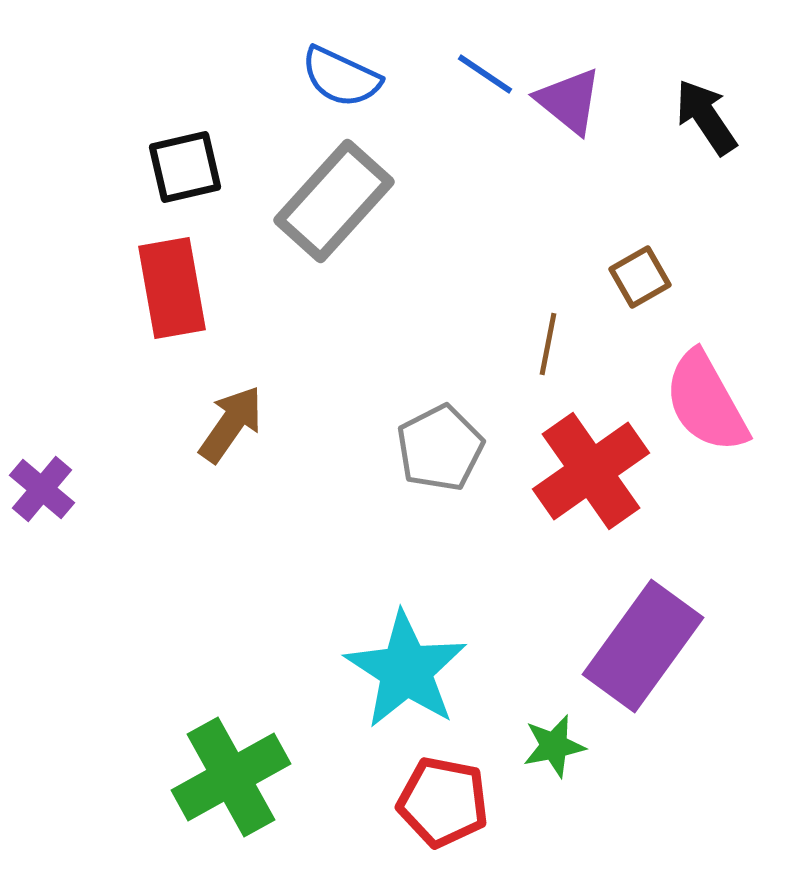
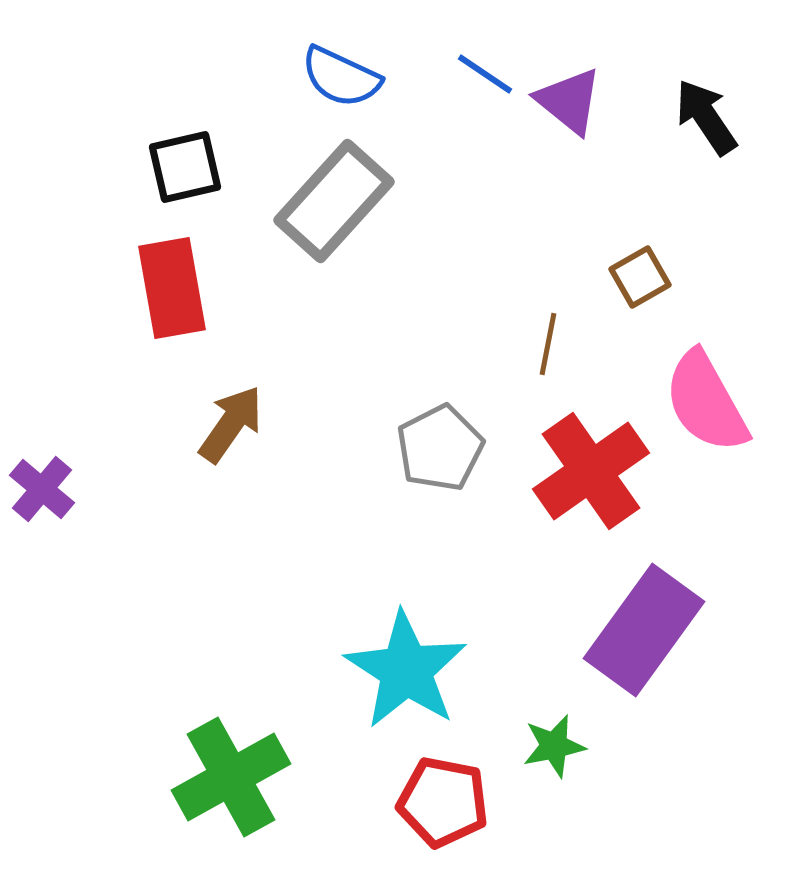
purple rectangle: moved 1 px right, 16 px up
